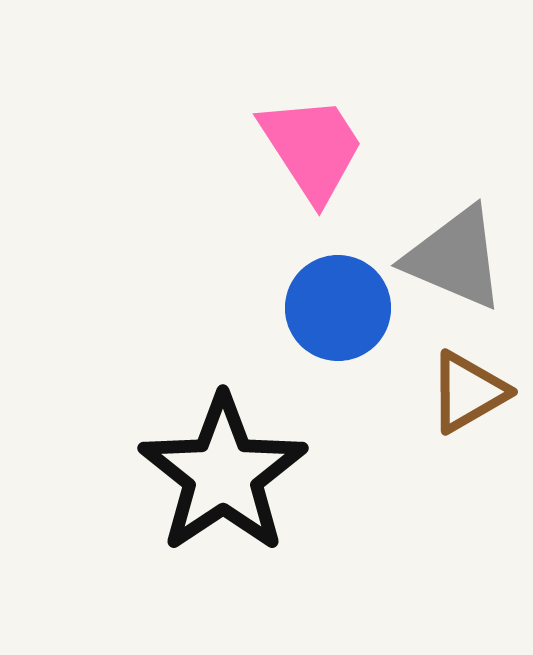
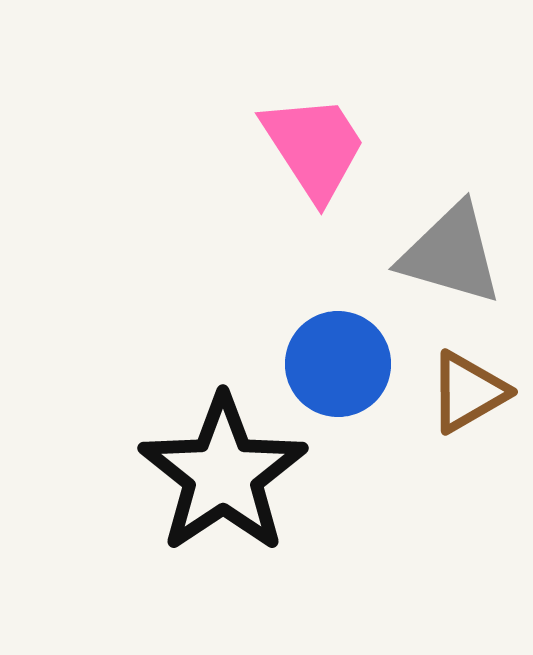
pink trapezoid: moved 2 px right, 1 px up
gray triangle: moved 4 px left, 4 px up; rotated 7 degrees counterclockwise
blue circle: moved 56 px down
